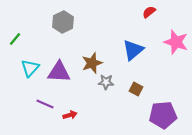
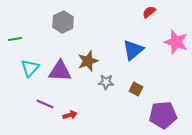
green line: rotated 40 degrees clockwise
brown star: moved 4 px left, 2 px up
purple triangle: moved 1 px right, 1 px up
